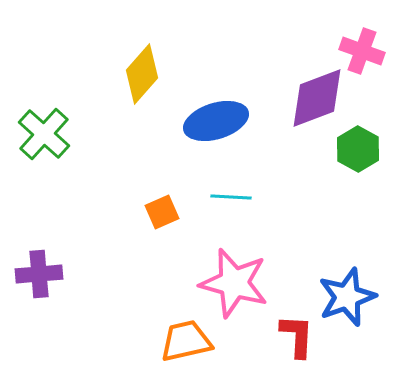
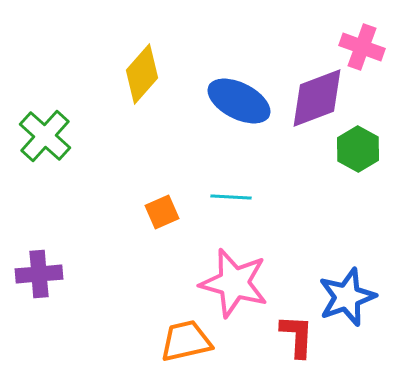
pink cross: moved 4 px up
blue ellipse: moved 23 px right, 20 px up; rotated 44 degrees clockwise
green cross: moved 1 px right, 2 px down
